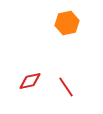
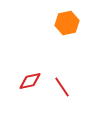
red line: moved 4 px left
